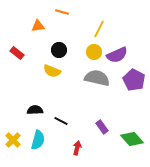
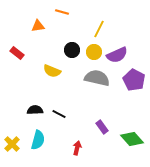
black circle: moved 13 px right
black line: moved 2 px left, 7 px up
yellow cross: moved 1 px left, 4 px down
